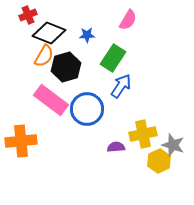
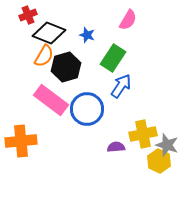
blue star: rotated 21 degrees clockwise
gray star: moved 6 px left
yellow hexagon: rotated 10 degrees counterclockwise
